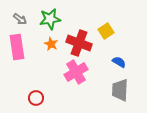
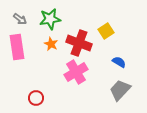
gray trapezoid: rotated 40 degrees clockwise
